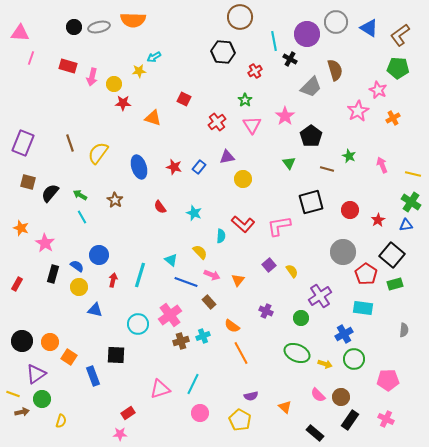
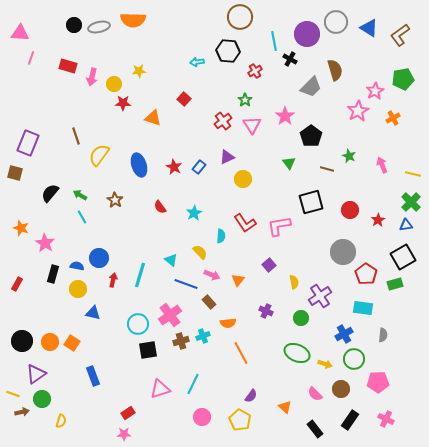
black circle at (74, 27): moved 2 px up
black hexagon at (223, 52): moved 5 px right, 1 px up
cyan arrow at (154, 57): moved 43 px right, 5 px down; rotated 24 degrees clockwise
green pentagon at (398, 68): moved 5 px right, 11 px down; rotated 15 degrees counterclockwise
pink star at (378, 90): moved 3 px left, 1 px down; rotated 18 degrees clockwise
red square at (184, 99): rotated 16 degrees clockwise
red cross at (217, 122): moved 6 px right, 1 px up
purple rectangle at (23, 143): moved 5 px right
brown line at (70, 143): moved 6 px right, 7 px up
yellow semicircle at (98, 153): moved 1 px right, 2 px down
purple triangle at (227, 157): rotated 14 degrees counterclockwise
blue ellipse at (139, 167): moved 2 px up
red star at (174, 167): rotated 14 degrees clockwise
brown square at (28, 182): moved 13 px left, 9 px up
green cross at (411, 202): rotated 12 degrees clockwise
cyan star at (194, 213): rotated 21 degrees clockwise
red L-shape at (243, 224): moved 2 px right, 1 px up; rotated 15 degrees clockwise
blue circle at (99, 255): moved 3 px down
black square at (392, 255): moved 11 px right, 2 px down; rotated 20 degrees clockwise
blue semicircle at (77, 266): rotated 24 degrees counterclockwise
yellow semicircle at (292, 271): moved 2 px right, 11 px down; rotated 24 degrees clockwise
blue line at (186, 282): moved 2 px down
yellow circle at (79, 287): moved 1 px left, 2 px down
blue triangle at (95, 310): moved 2 px left, 3 px down
orange semicircle at (232, 326): moved 4 px left, 3 px up; rotated 42 degrees counterclockwise
gray semicircle at (404, 330): moved 21 px left, 5 px down
black square at (116, 355): moved 32 px right, 5 px up; rotated 12 degrees counterclockwise
orange square at (69, 357): moved 3 px right, 14 px up
pink pentagon at (388, 380): moved 10 px left, 2 px down
pink semicircle at (318, 395): moved 3 px left, 1 px up
purple semicircle at (251, 396): rotated 40 degrees counterclockwise
brown circle at (341, 397): moved 8 px up
pink circle at (200, 413): moved 2 px right, 4 px down
black rectangle at (315, 433): moved 4 px up; rotated 12 degrees clockwise
pink star at (120, 434): moved 4 px right
